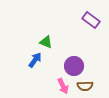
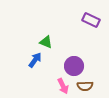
purple rectangle: rotated 12 degrees counterclockwise
